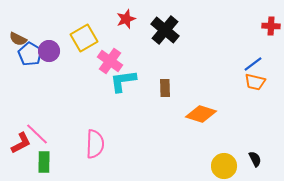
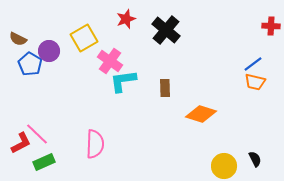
black cross: moved 1 px right
blue pentagon: moved 10 px down
green rectangle: rotated 65 degrees clockwise
